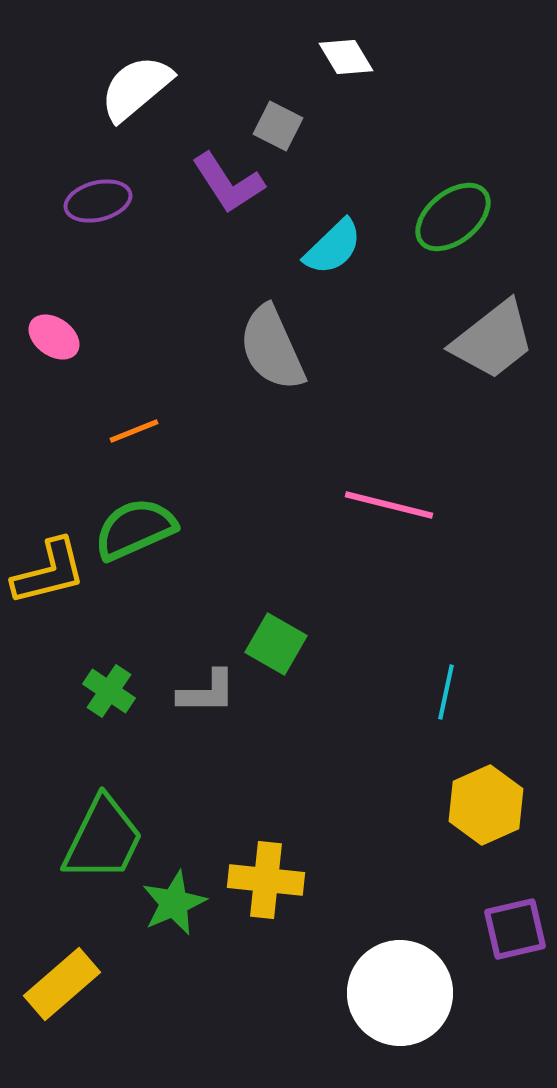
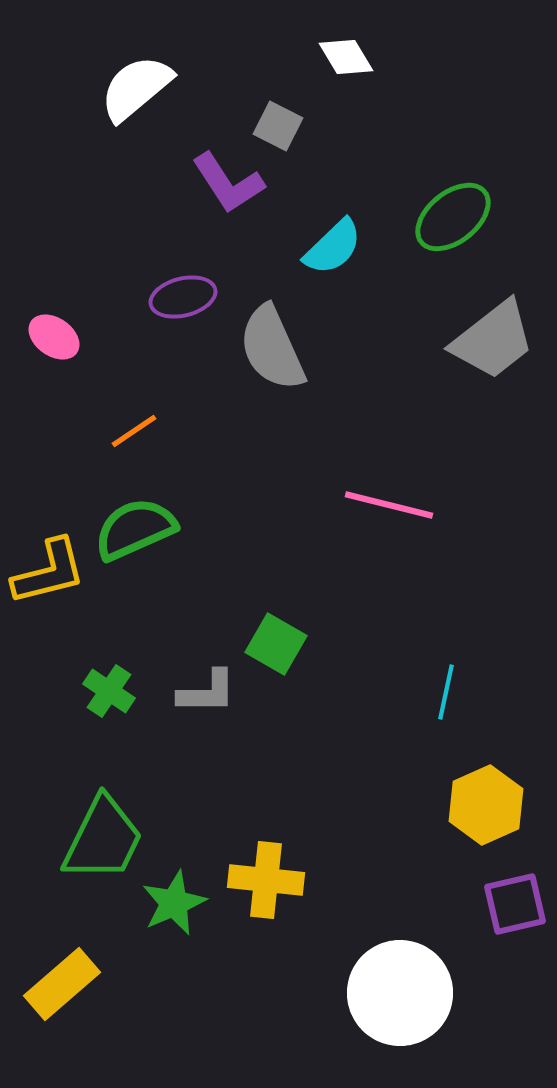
purple ellipse: moved 85 px right, 96 px down
orange line: rotated 12 degrees counterclockwise
purple square: moved 25 px up
